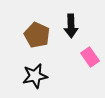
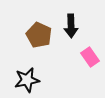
brown pentagon: moved 2 px right
black star: moved 8 px left, 4 px down
